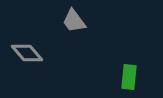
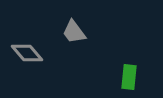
gray trapezoid: moved 11 px down
